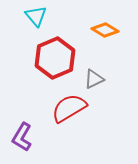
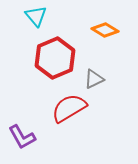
purple L-shape: rotated 60 degrees counterclockwise
